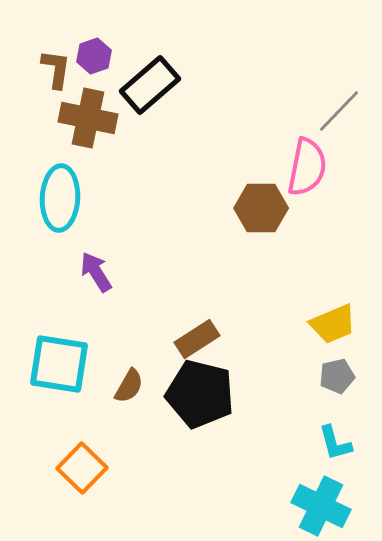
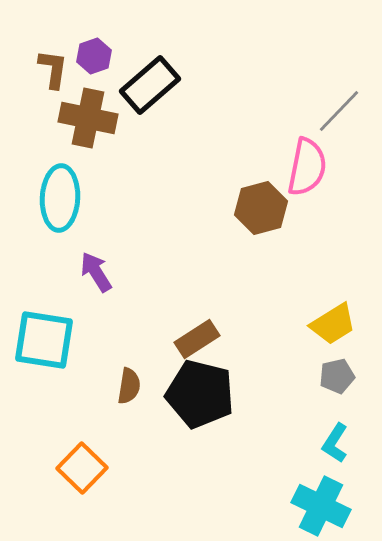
brown L-shape: moved 3 px left
brown hexagon: rotated 15 degrees counterclockwise
yellow trapezoid: rotated 9 degrees counterclockwise
cyan square: moved 15 px left, 24 px up
brown semicircle: rotated 21 degrees counterclockwise
cyan L-shape: rotated 48 degrees clockwise
